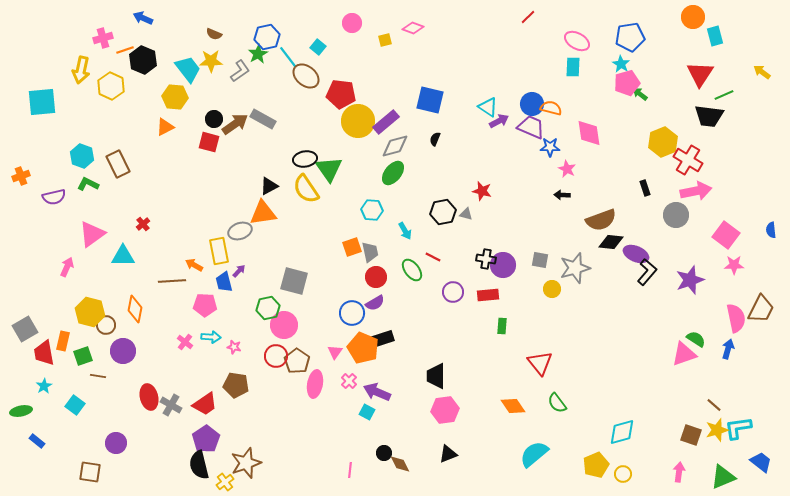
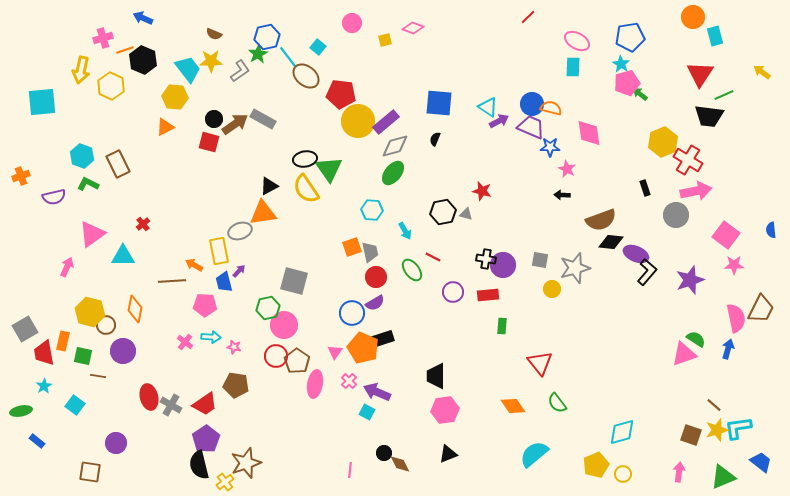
blue square at (430, 100): moved 9 px right, 3 px down; rotated 8 degrees counterclockwise
green square at (83, 356): rotated 30 degrees clockwise
